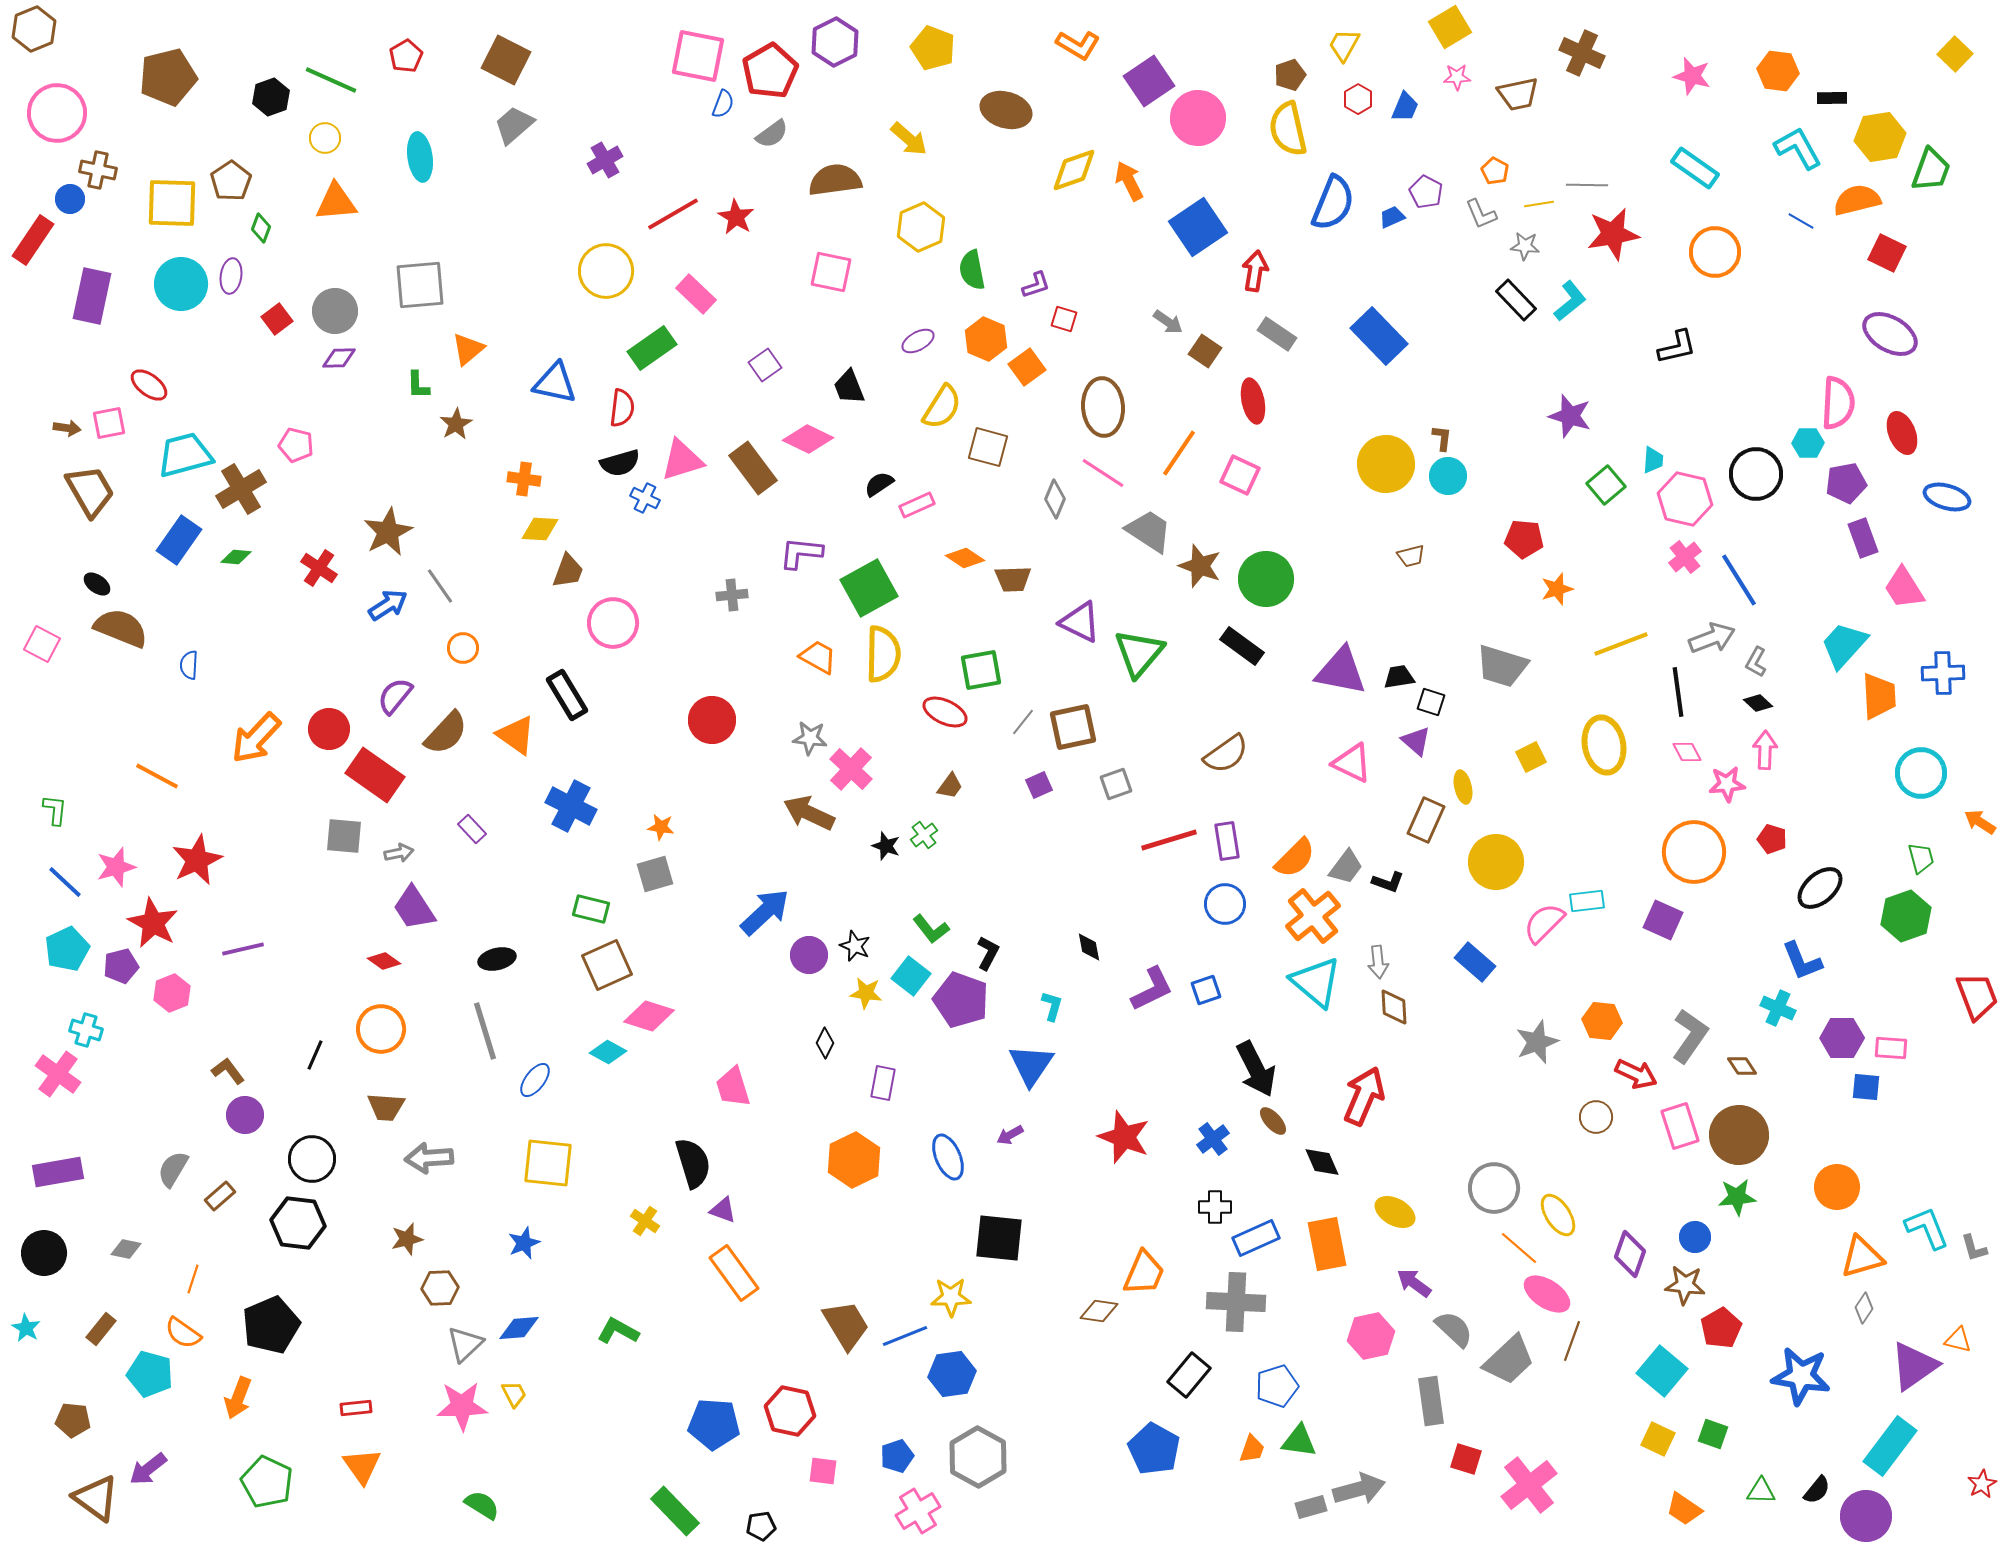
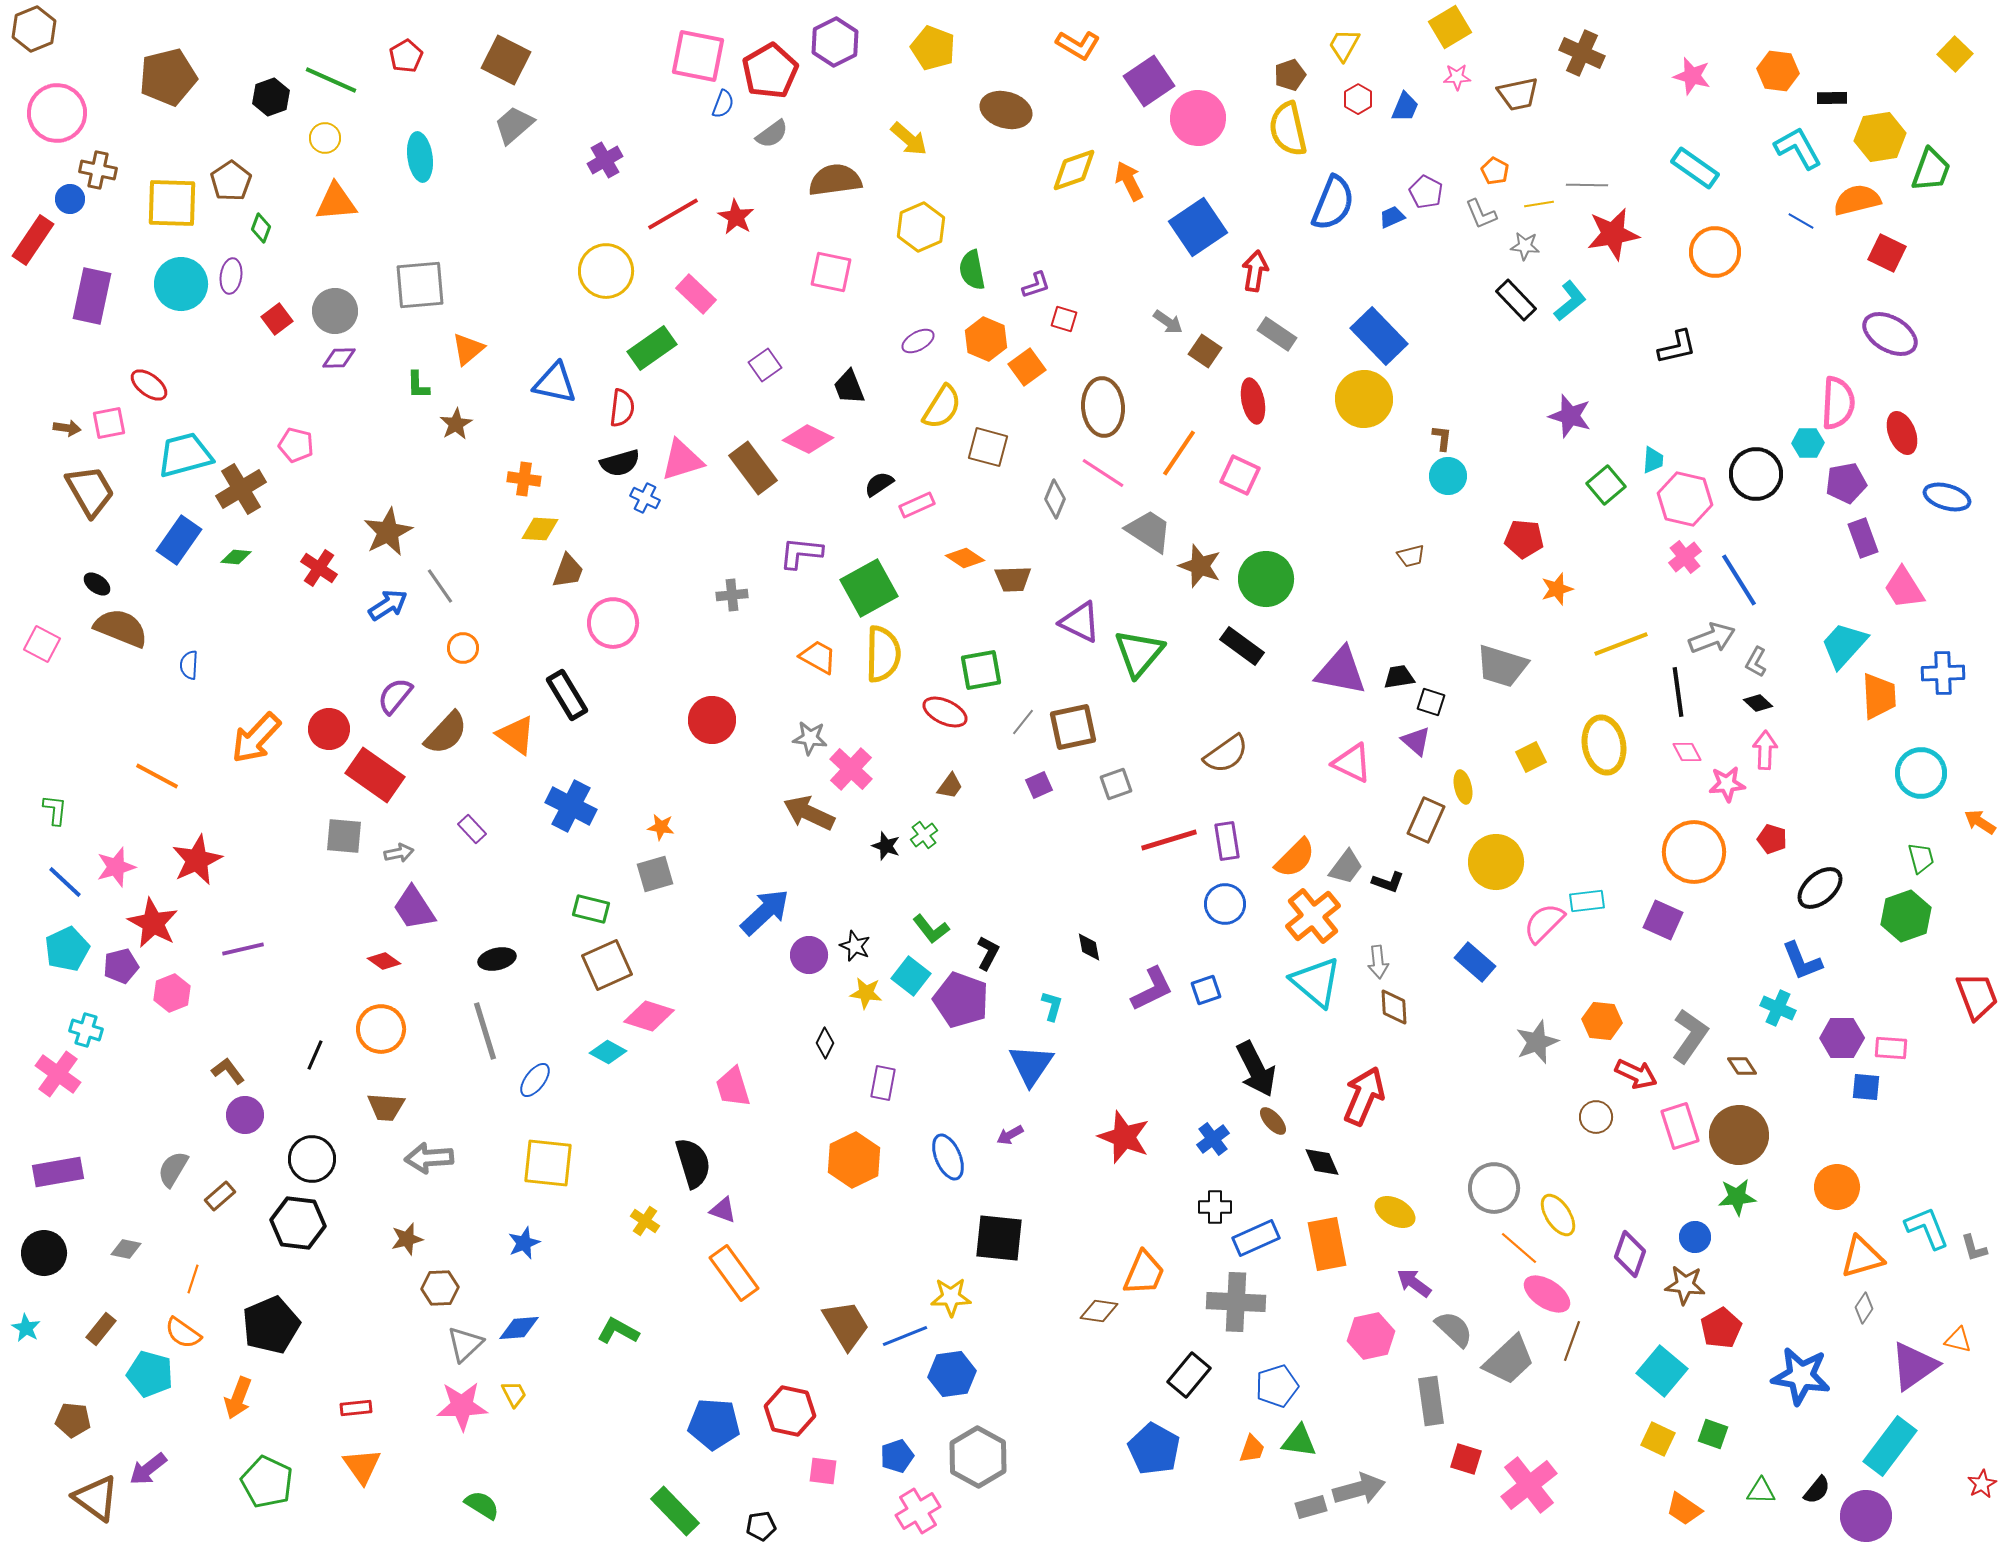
yellow circle at (1386, 464): moved 22 px left, 65 px up
